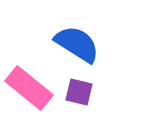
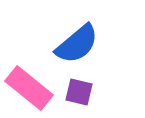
blue semicircle: rotated 108 degrees clockwise
